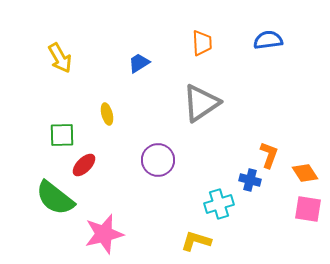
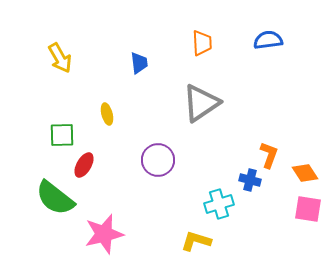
blue trapezoid: rotated 115 degrees clockwise
red ellipse: rotated 15 degrees counterclockwise
